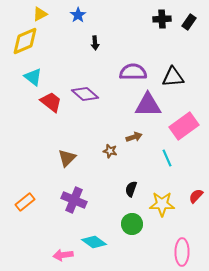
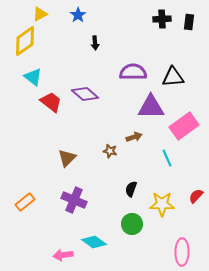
black rectangle: rotated 28 degrees counterclockwise
yellow diamond: rotated 12 degrees counterclockwise
purple triangle: moved 3 px right, 2 px down
